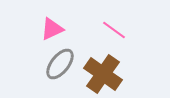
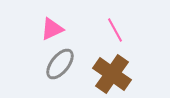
pink line: moved 1 px right; rotated 25 degrees clockwise
brown cross: moved 9 px right
